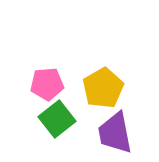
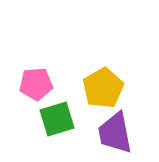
pink pentagon: moved 11 px left
green square: rotated 21 degrees clockwise
